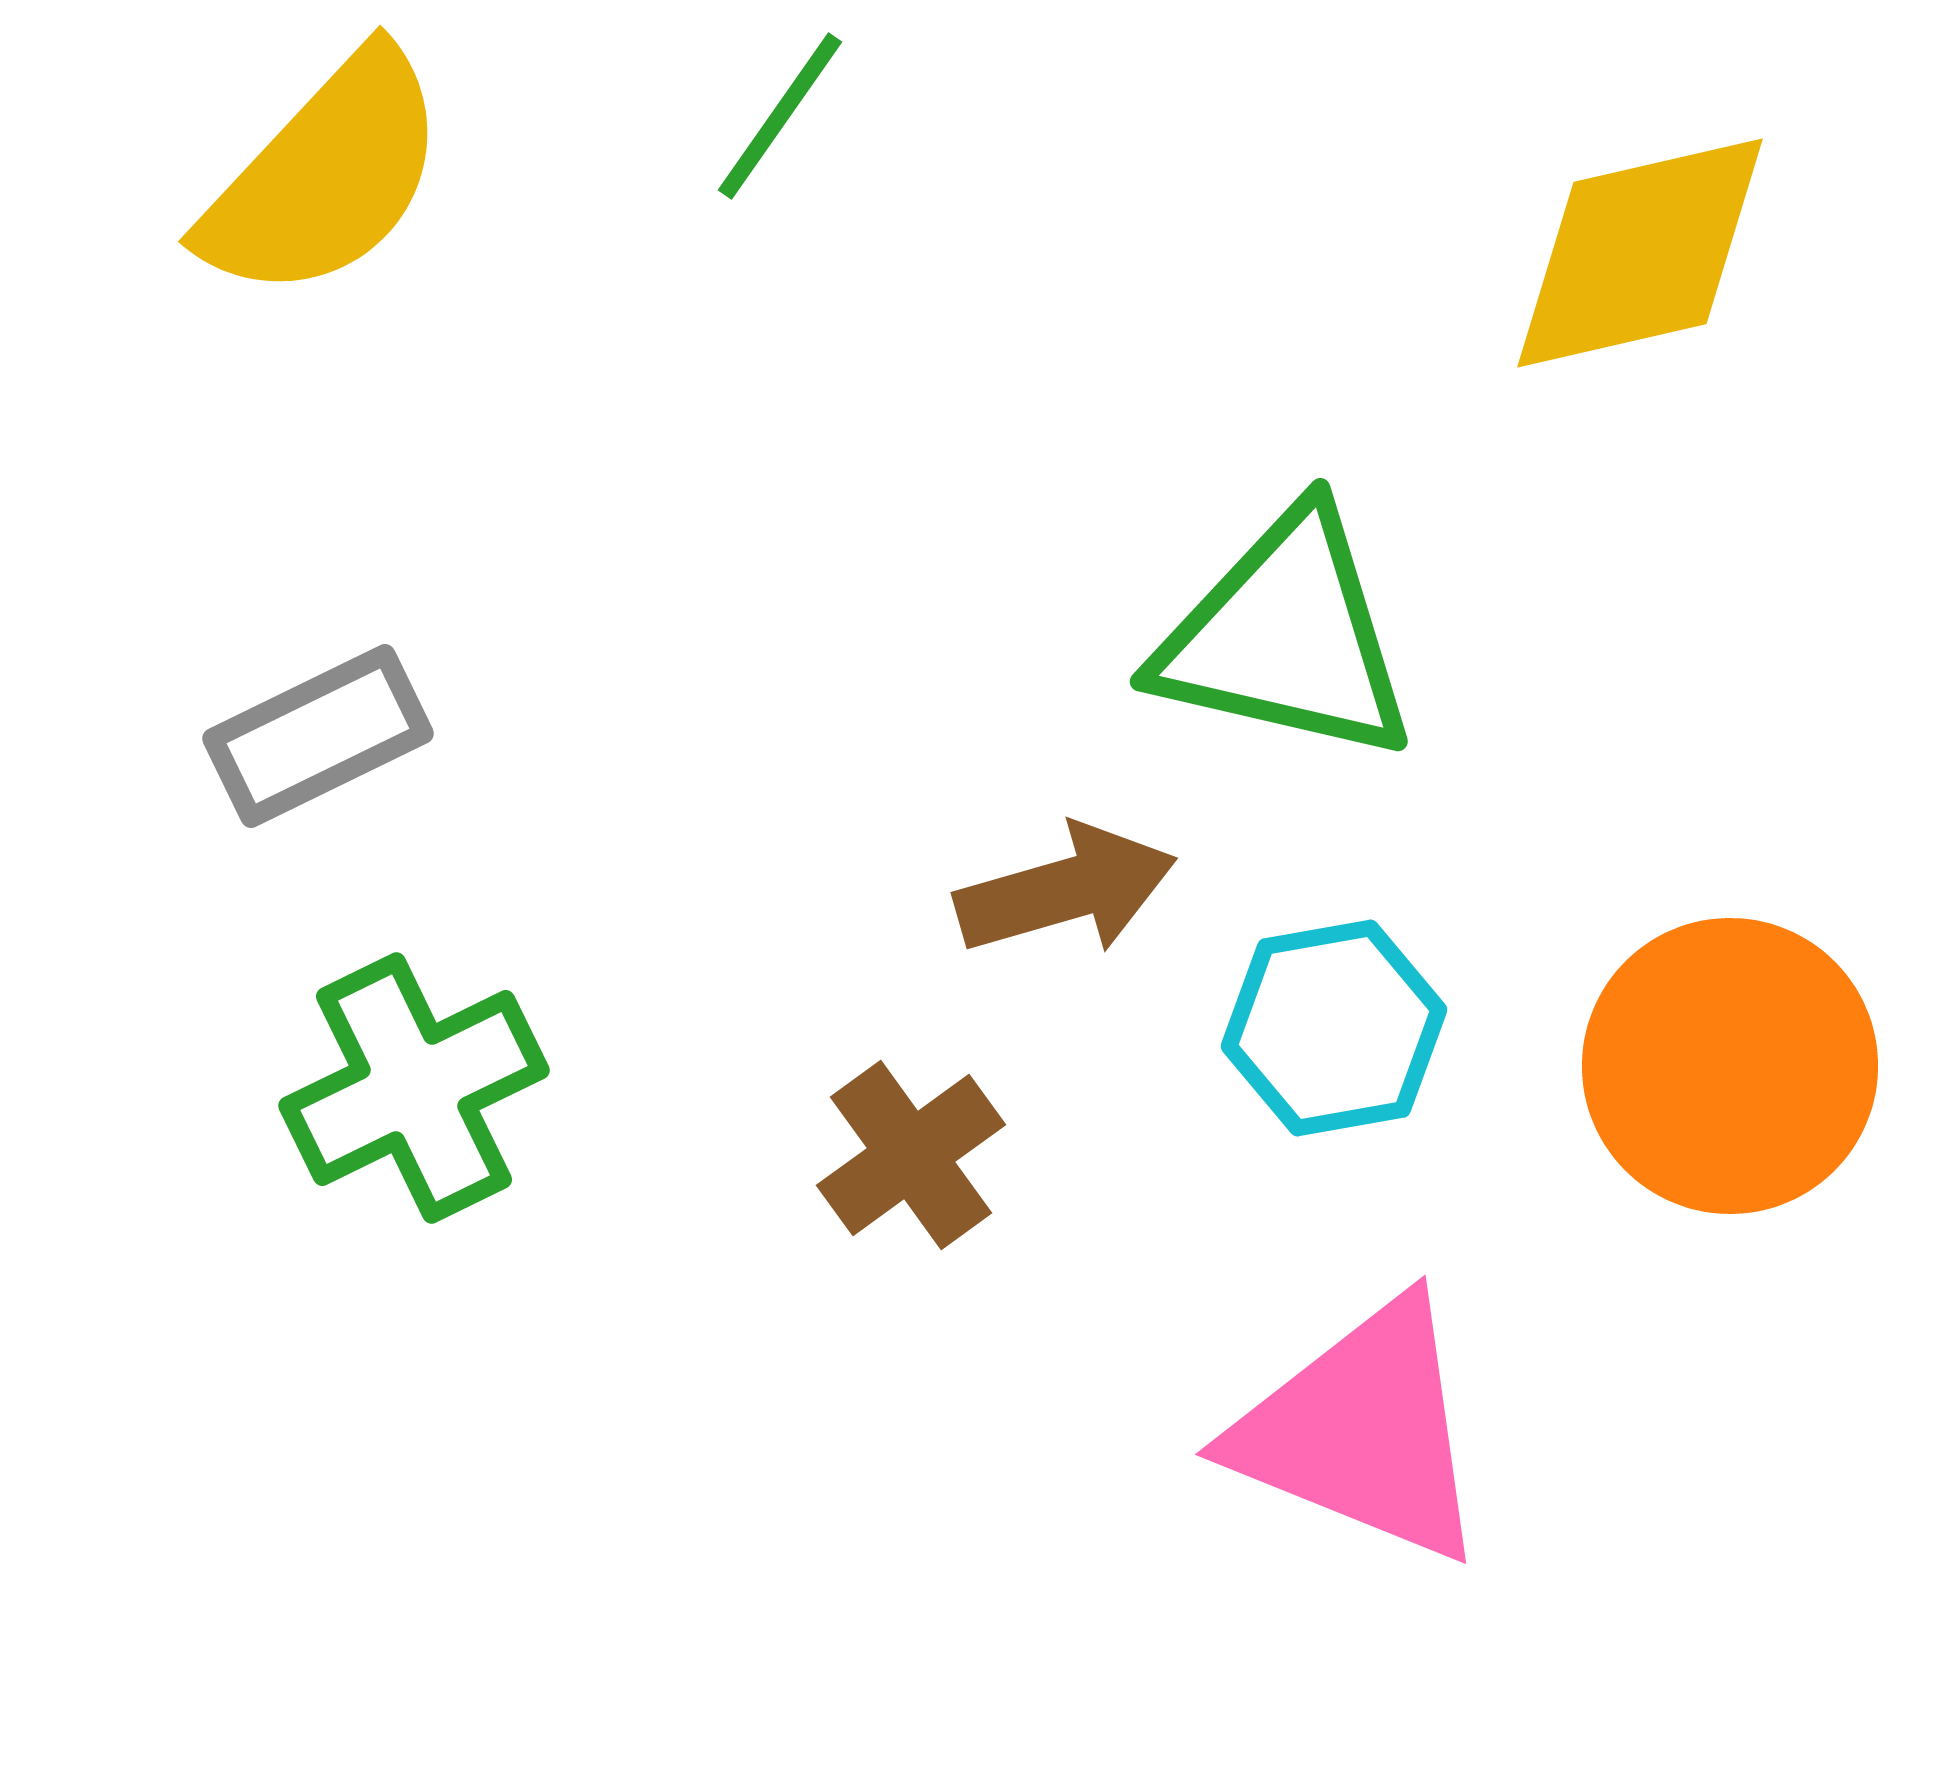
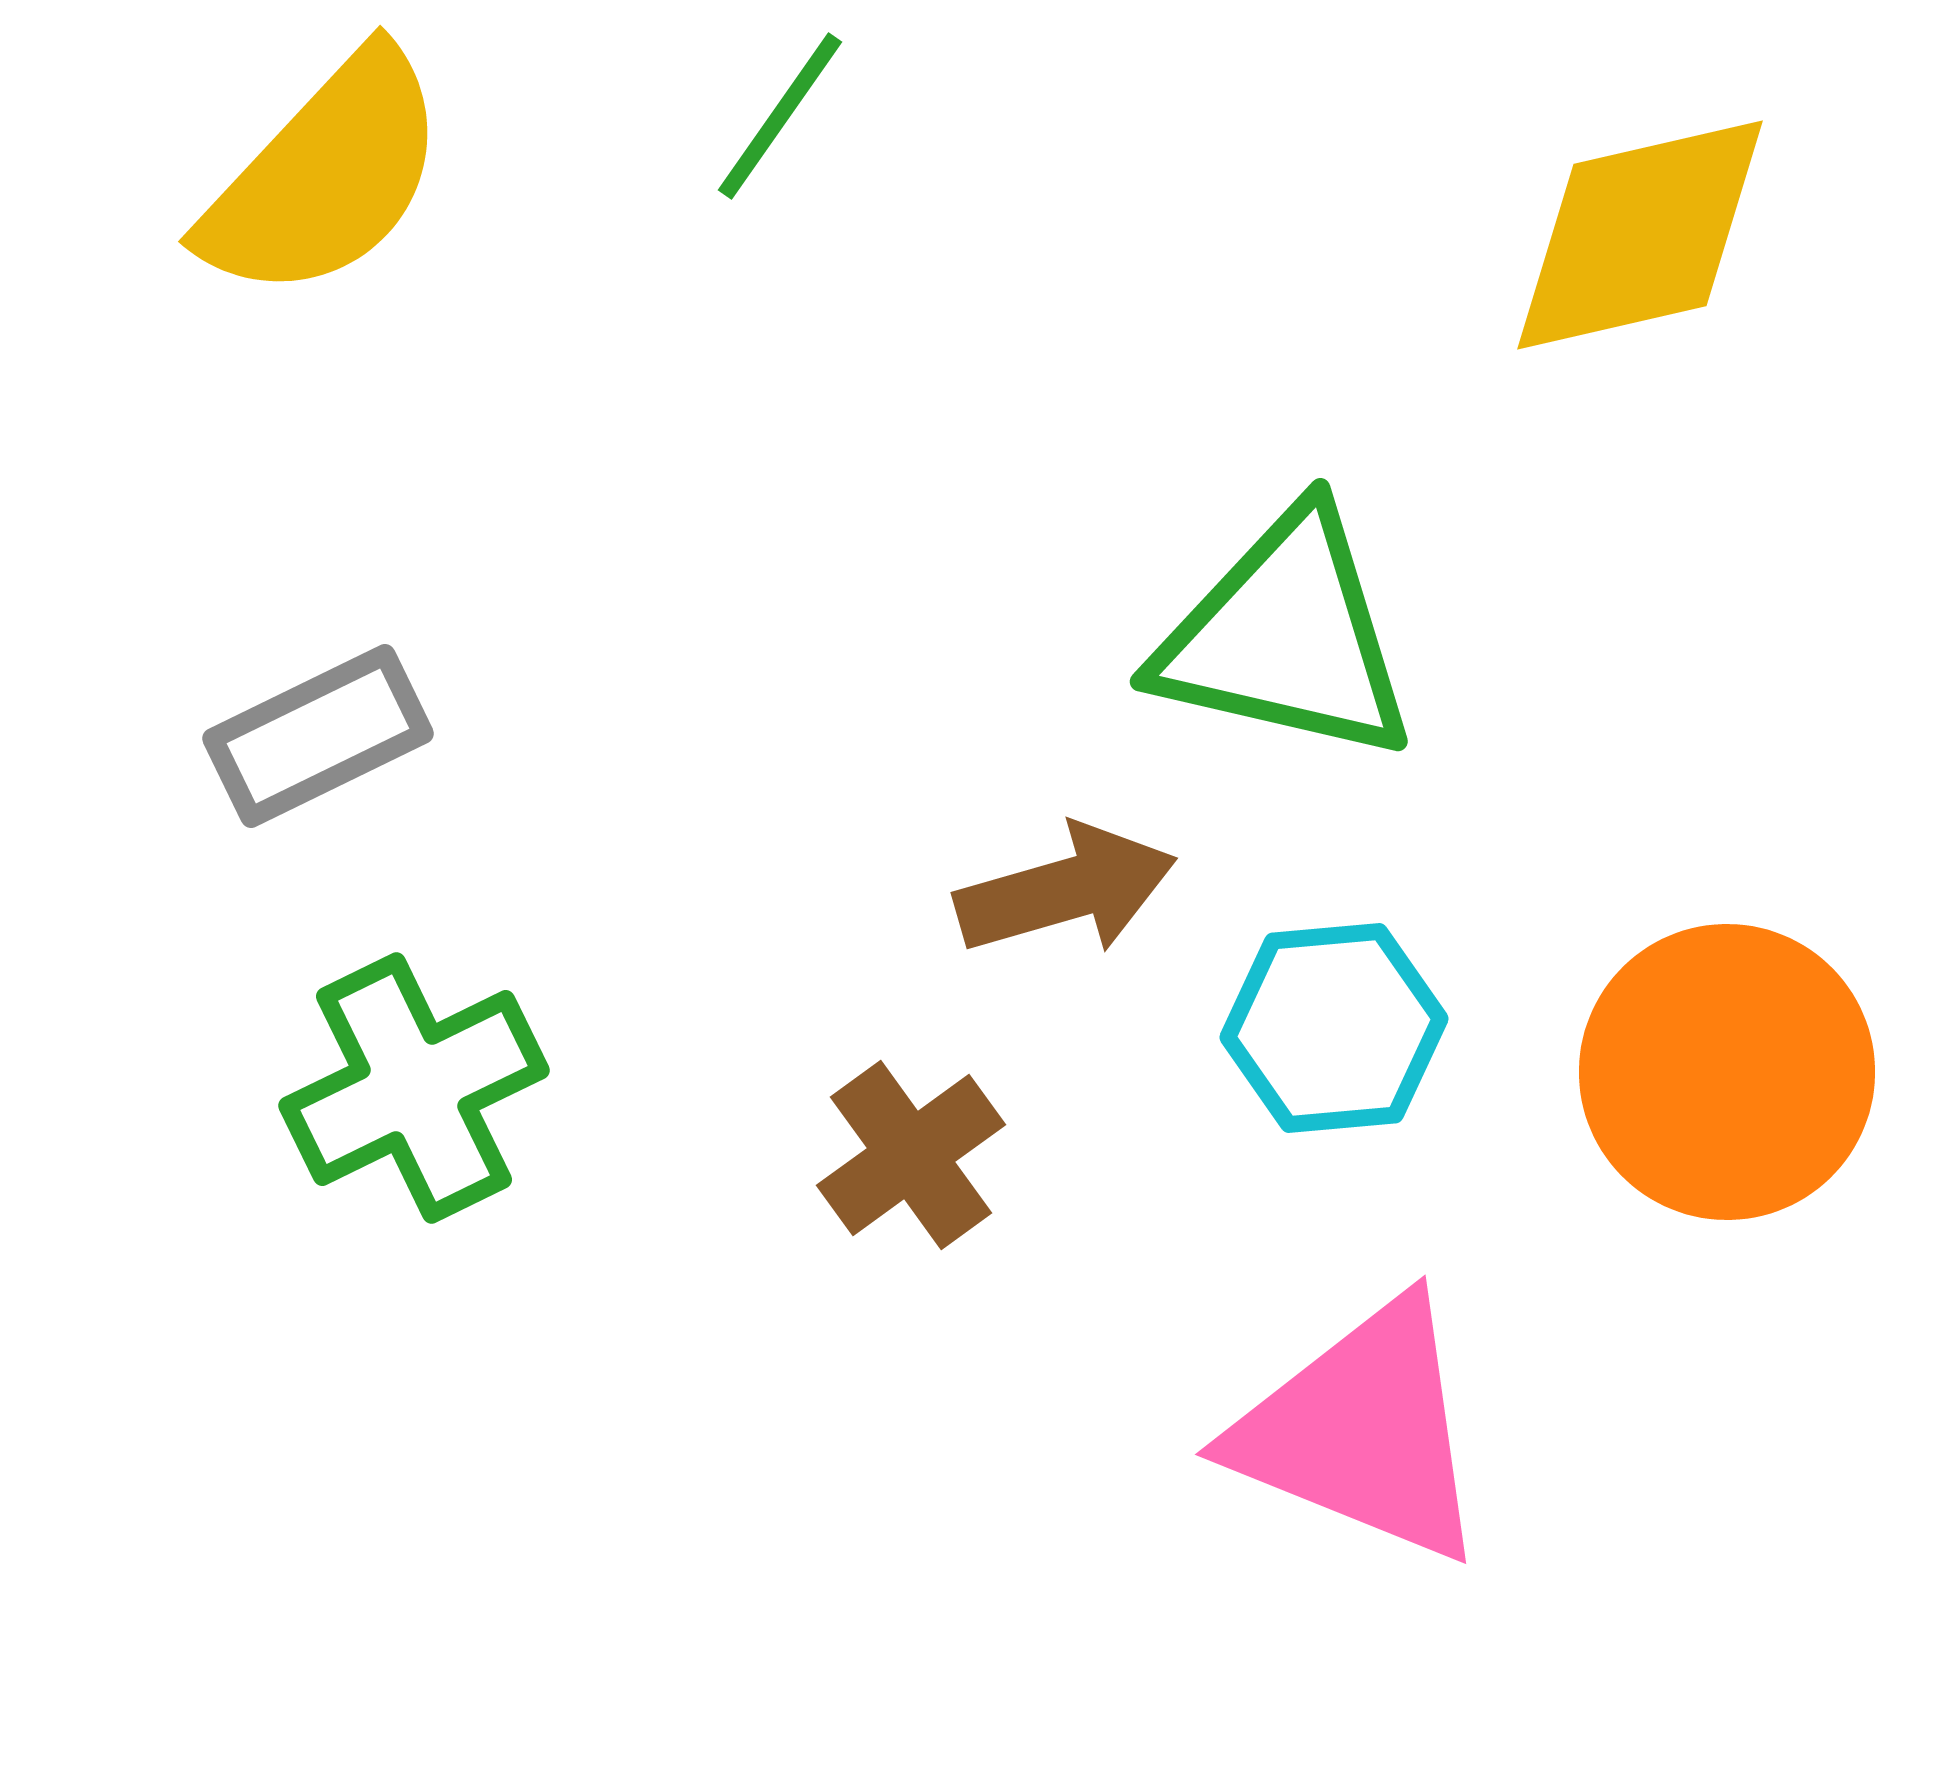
yellow diamond: moved 18 px up
cyan hexagon: rotated 5 degrees clockwise
orange circle: moved 3 px left, 6 px down
